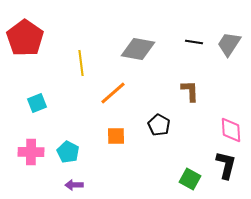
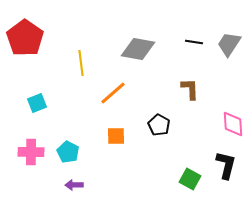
brown L-shape: moved 2 px up
pink diamond: moved 2 px right, 6 px up
